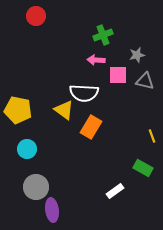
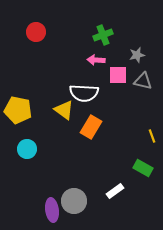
red circle: moved 16 px down
gray triangle: moved 2 px left
gray circle: moved 38 px right, 14 px down
